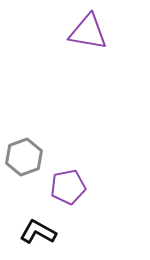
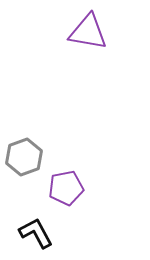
purple pentagon: moved 2 px left, 1 px down
black L-shape: moved 2 px left, 1 px down; rotated 33 degrees clockwise
